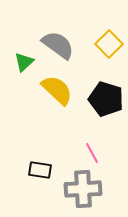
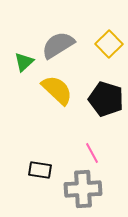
gray semicircle: rotated 68 degrees counterclockwise
